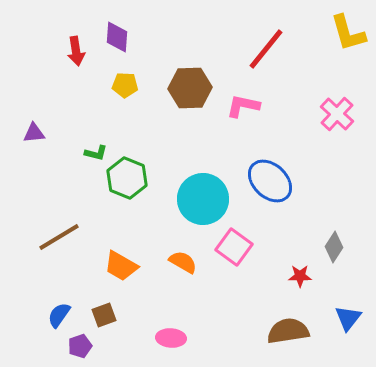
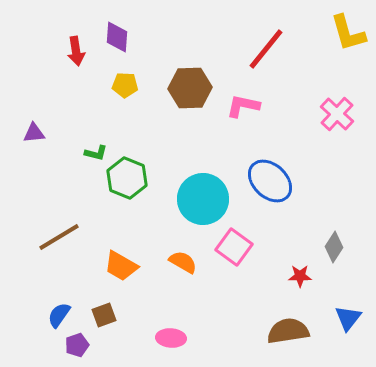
purple pentagon: moved 3 px left, 1 px up
